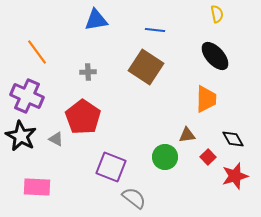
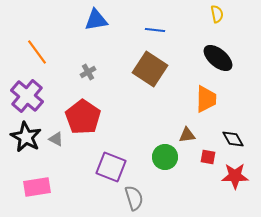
black ellipse: moved 3 px right, 2 px down; rotated 8 degrees counterclockwise
brown square: moved 4 px right, 2 px down
gray cross: rotated 28 degrees counterclockwise
purple cross: rotated 16 degrees clockwise
black star: moved 5 px right, 1 px down
red square: rotated 35 degrees counterclockwise
red star: rotated 16 degrees clockwise
pink rectangle: rotated 12 degrees counterclockwise
gray semicircle: rotated 35 degrees clockwise
